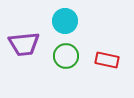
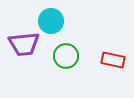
cyan circle: moved 14 px left
red rectangle: moved 6 px right
